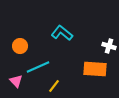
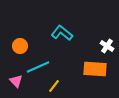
white cross: moved 2 px left; rotated 16 degrees clockwise
